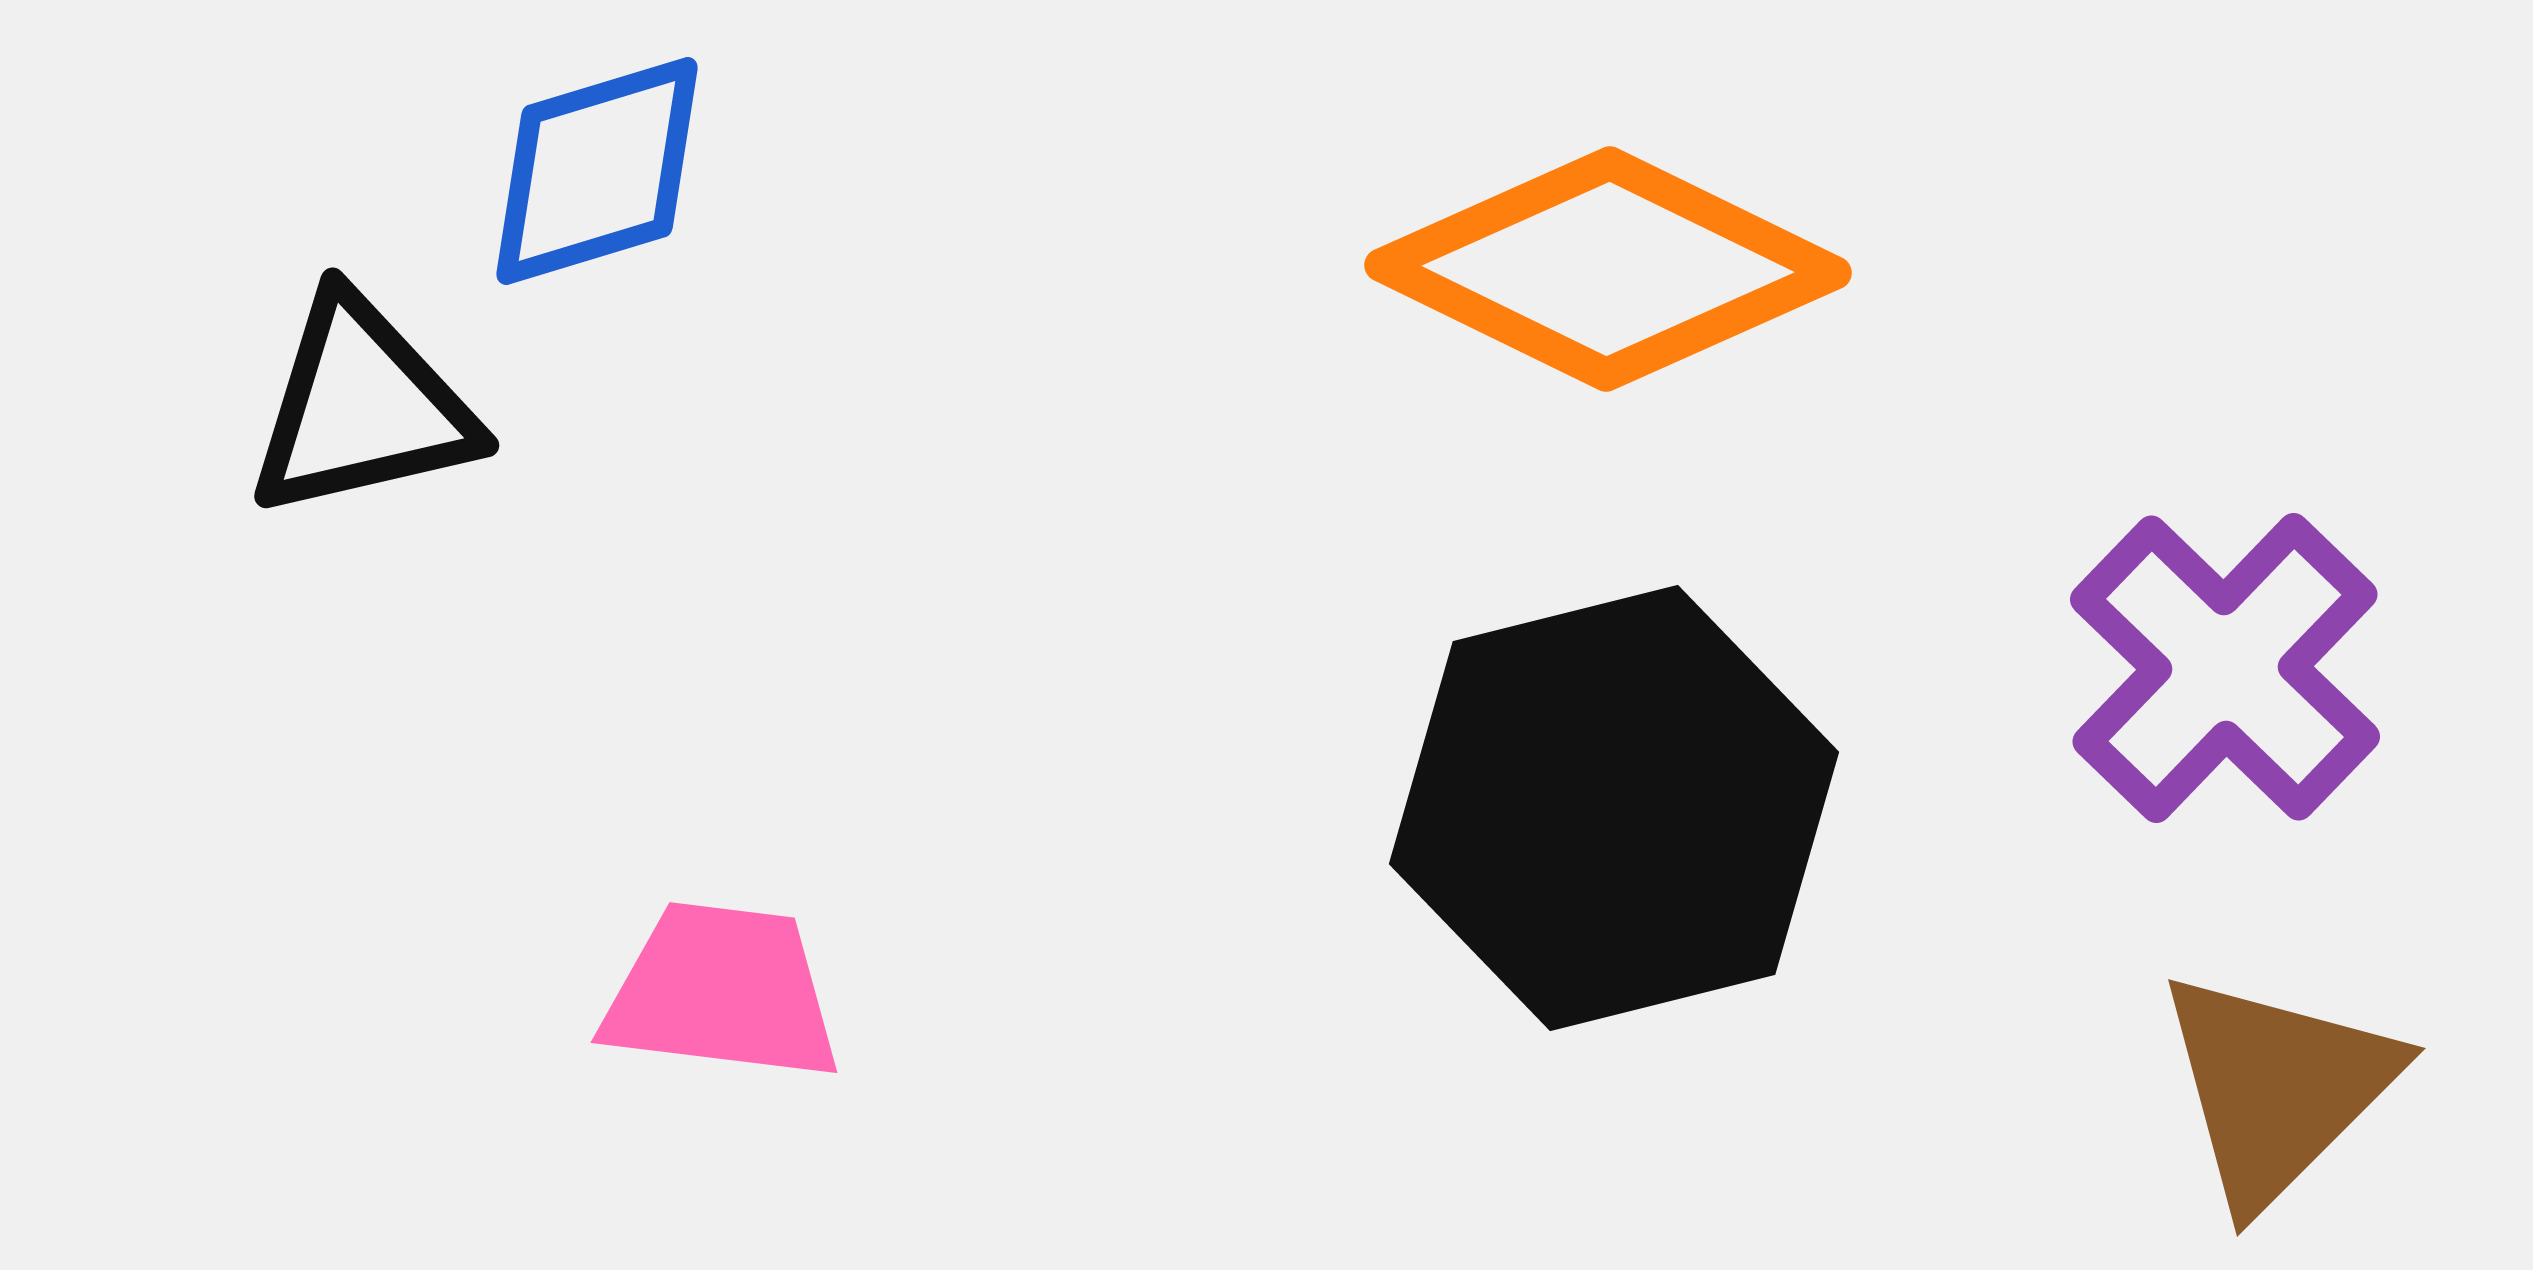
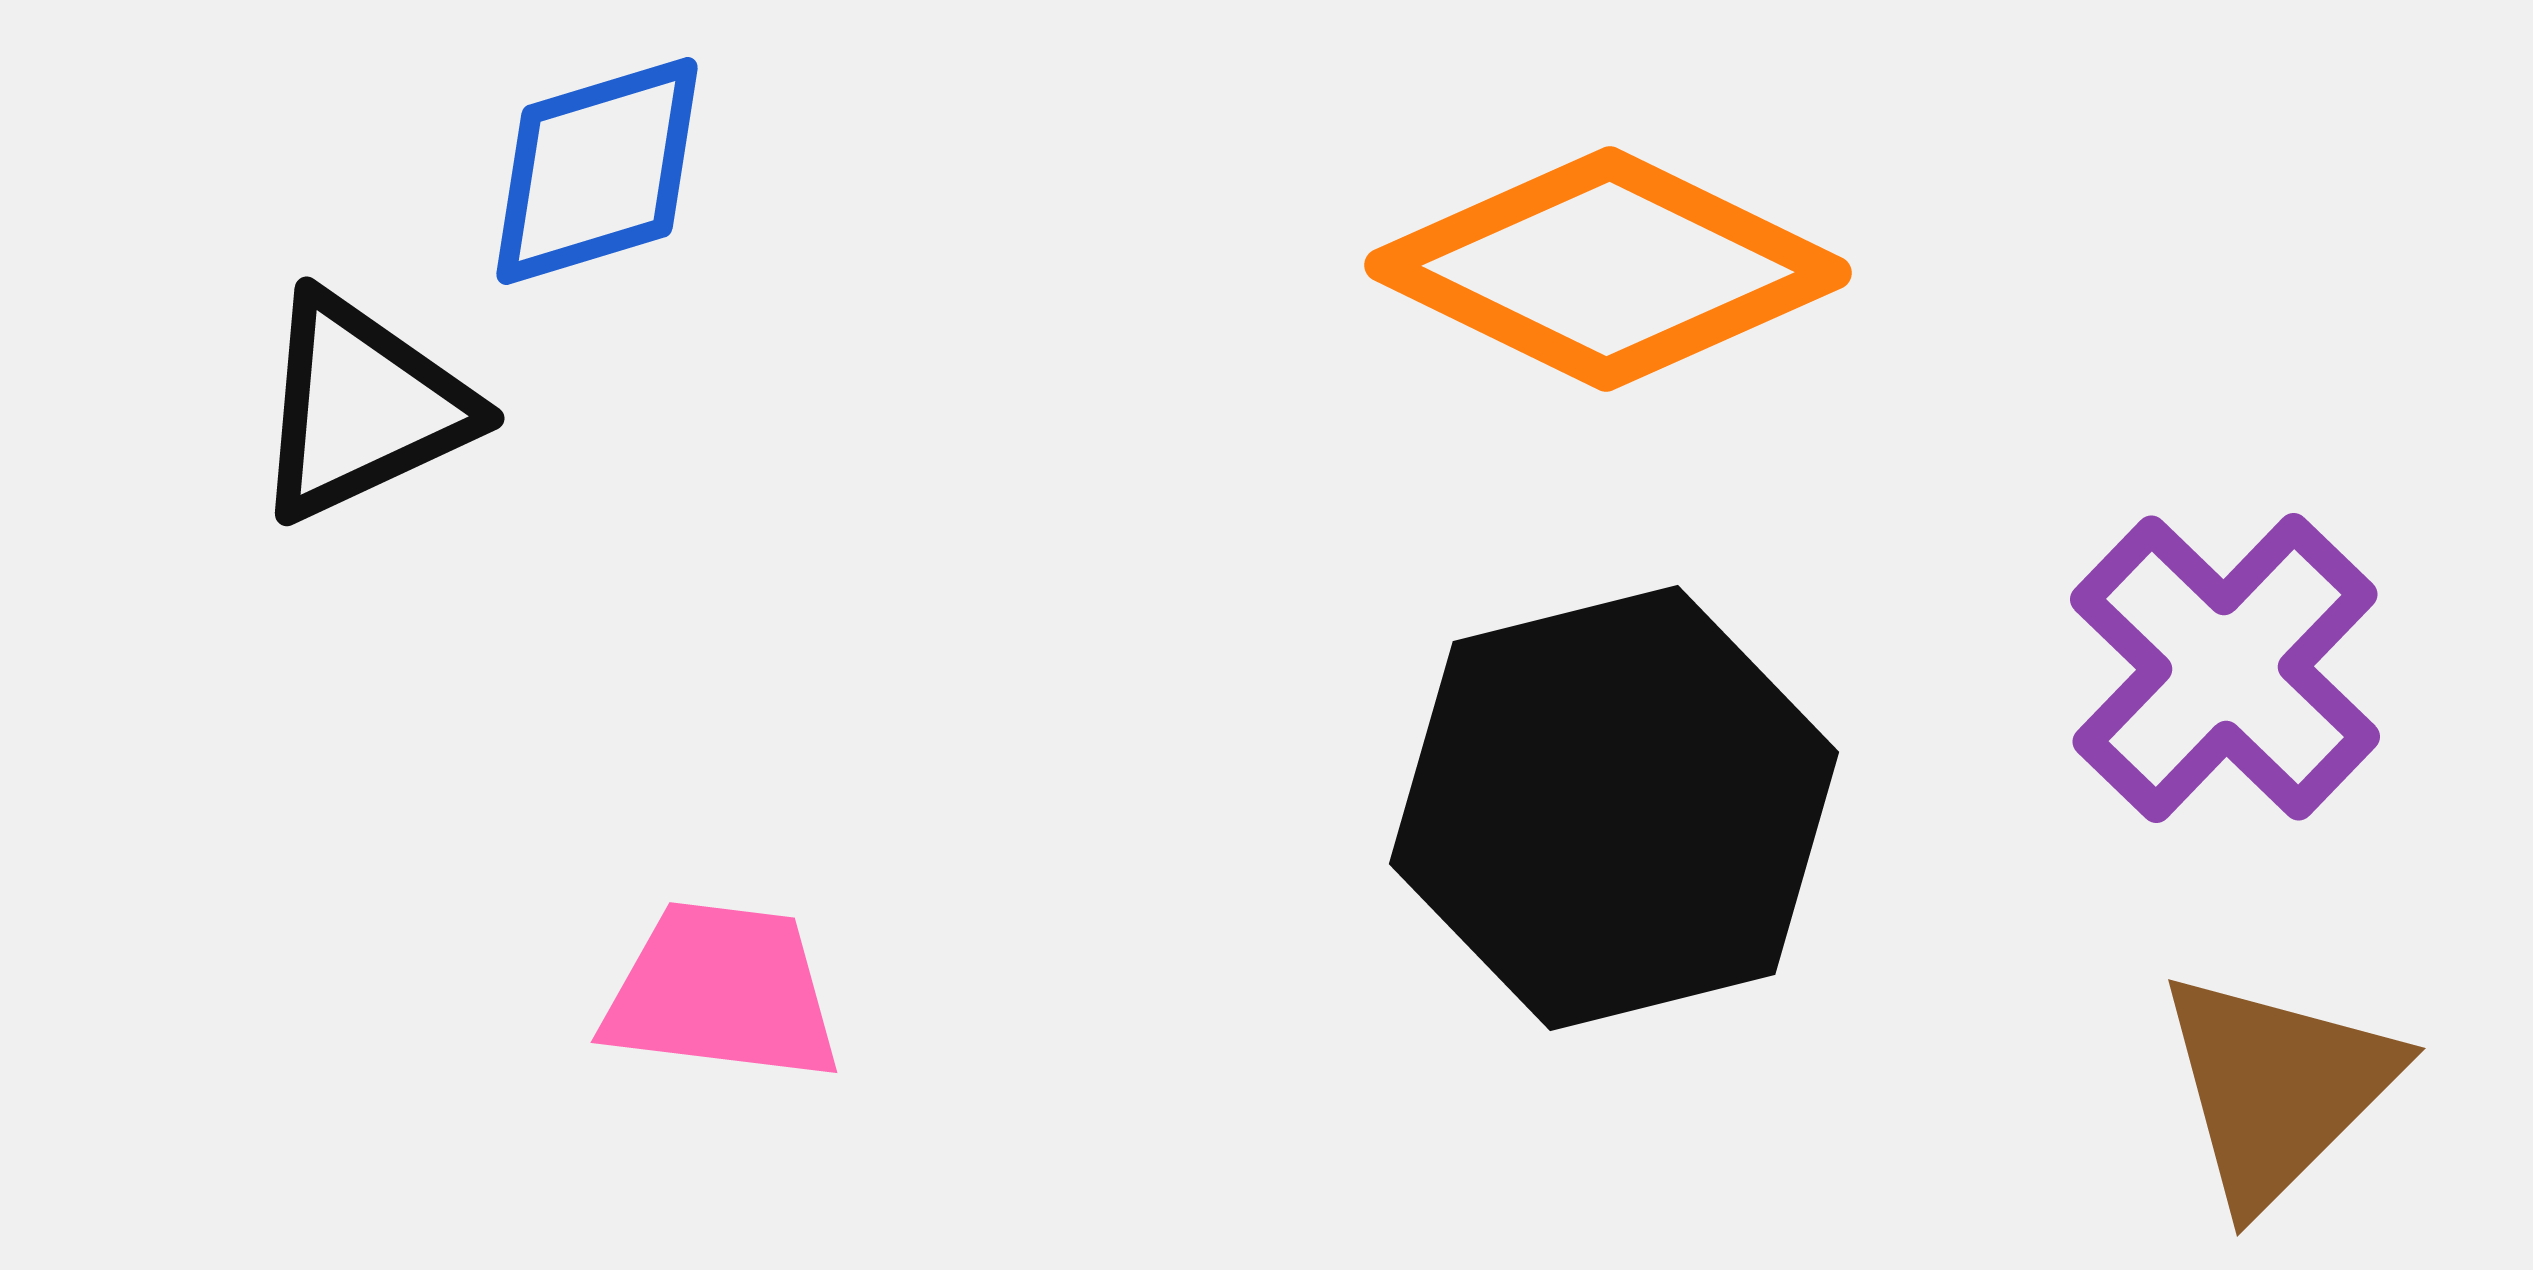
black triangle: rotated 12 degrees counterclockwise
